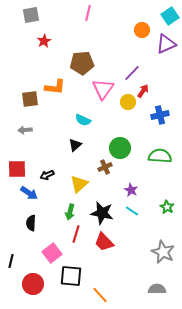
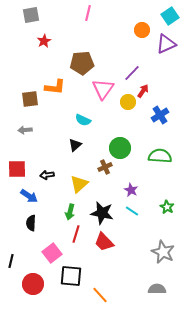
blue cross: rotated 18 degrees counterclockwise
black arrow: rotated 16 degrees clockwise
blue arrow: moved 3 px down
